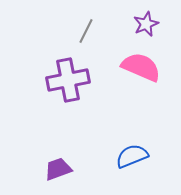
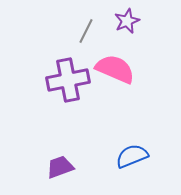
purple star: moved 19 px left, 3 px up
pink semicircle: moved 26 px left, 2 px down
purple trapezoid: moved 2 px right, 2 px up
